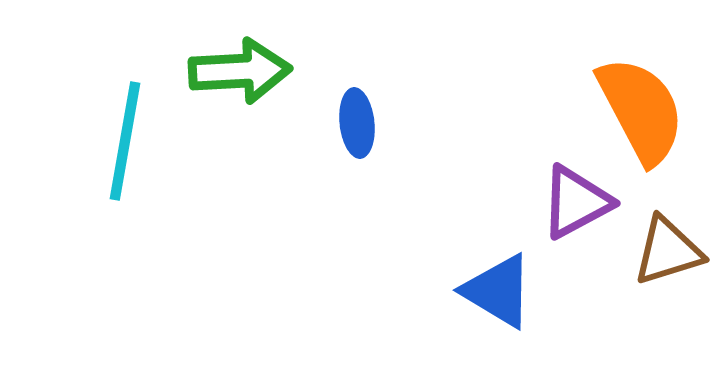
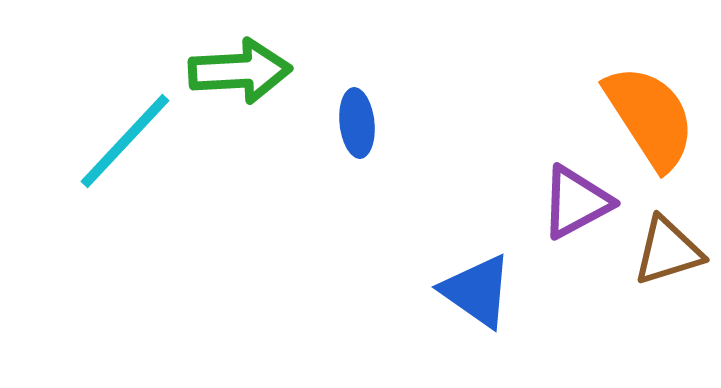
orange semicircle: moved 9 px right, 7 px down; rotated 5 degrees counterclockwise
cyan line: rotated 33 degrees clockwise
blue triangle: moved 21 px left; rotated 4 degrees clockwise
